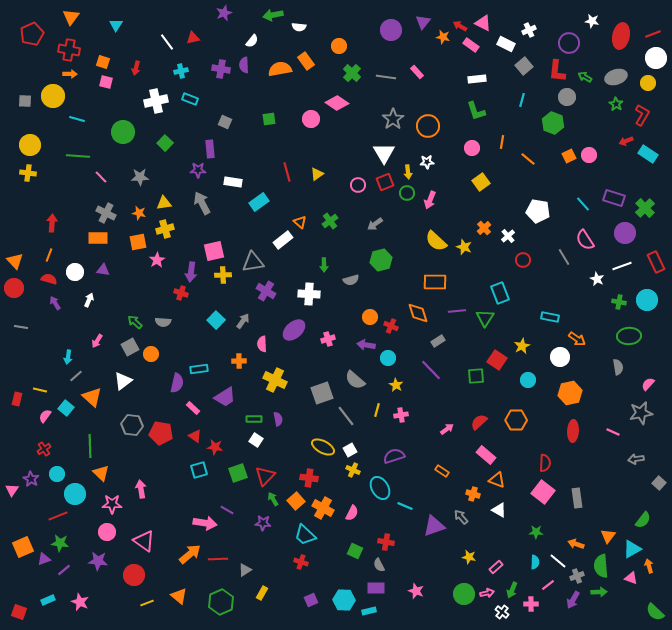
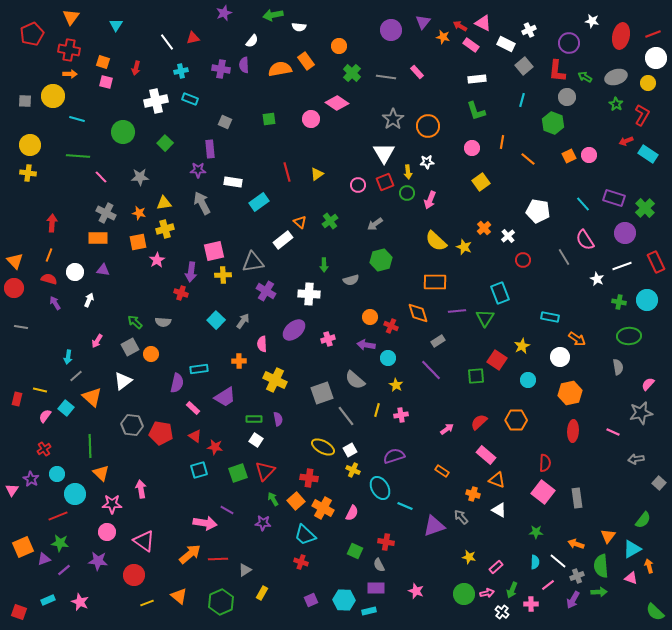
red triangle at (265, 476): moved 5 px up
